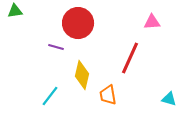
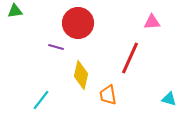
yellow diamond: moved 1 px left
cyan line: moved 9 px left, 4 px down
